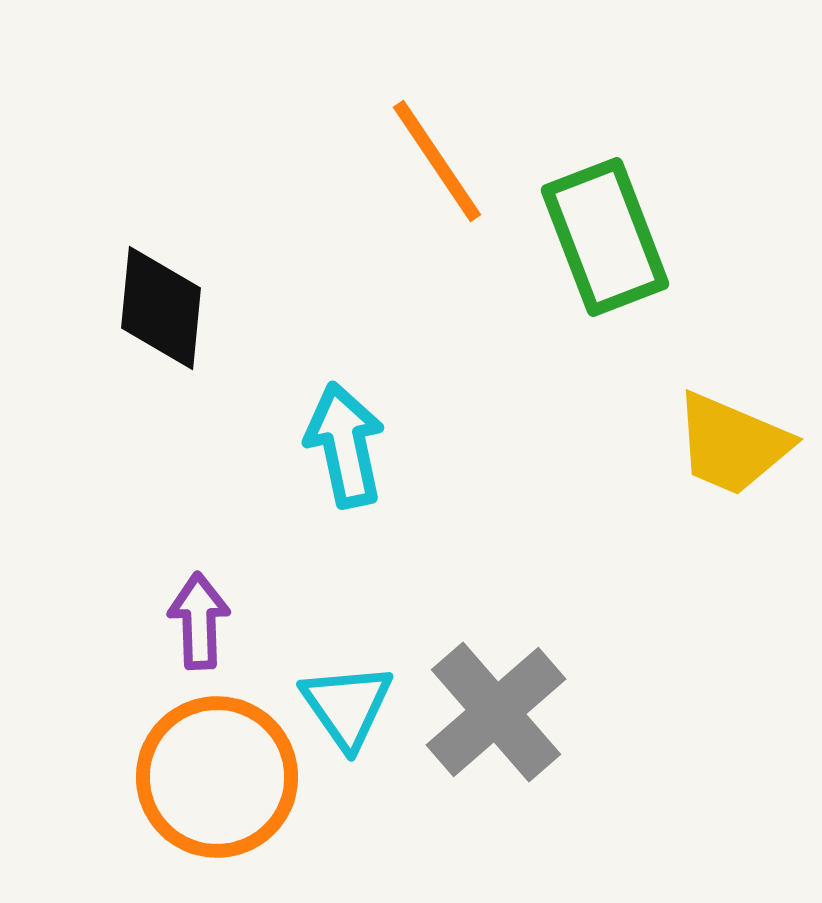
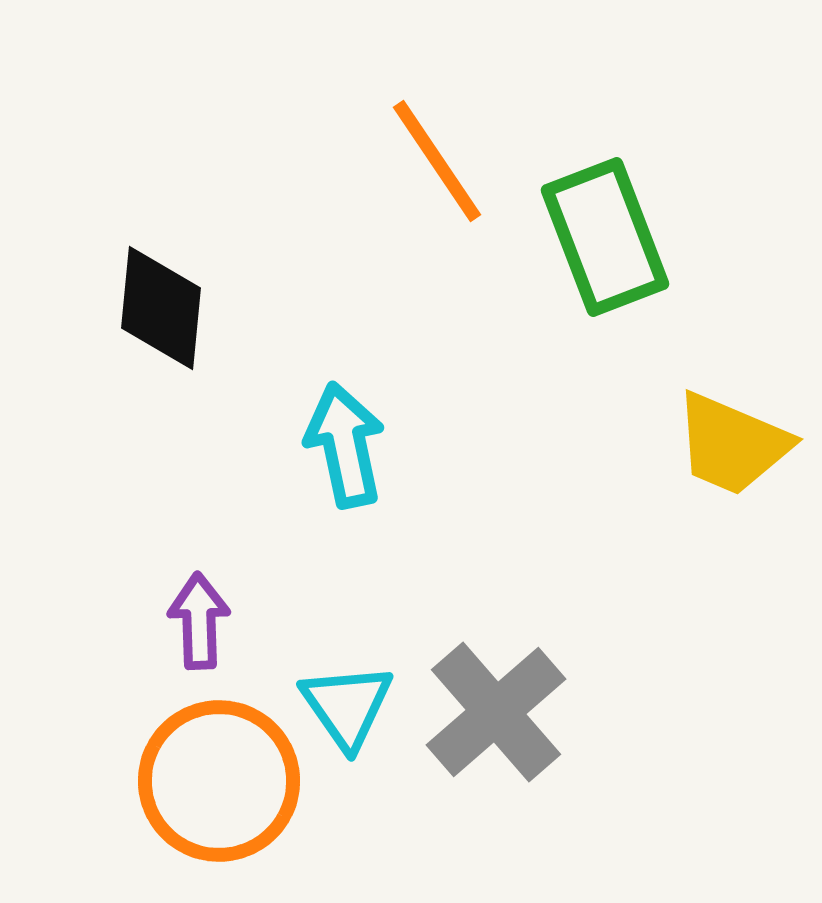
orange circle: moved 2 px right, 4 px down
